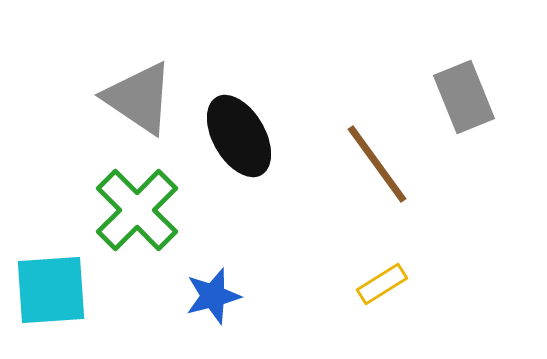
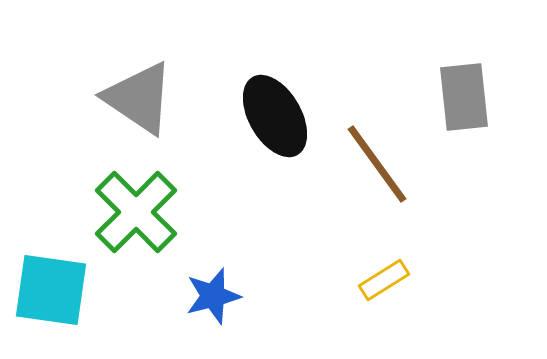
gray rectangle: rotated 16 degrees clockwise
black ellipse: moved 36 px right, 20 px up
green cross: moved 1 px left, 2 px down
yellow rectangle: moved 2 px right, 4 px up
cyan square: rotated 12 degrees clockwise
